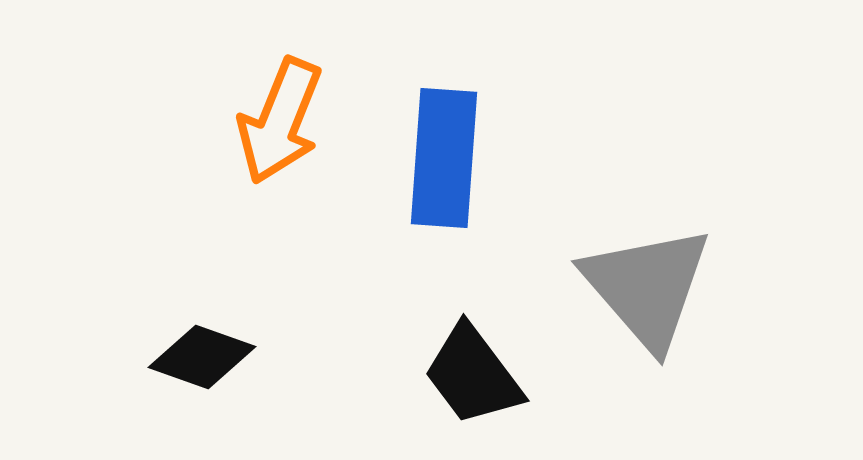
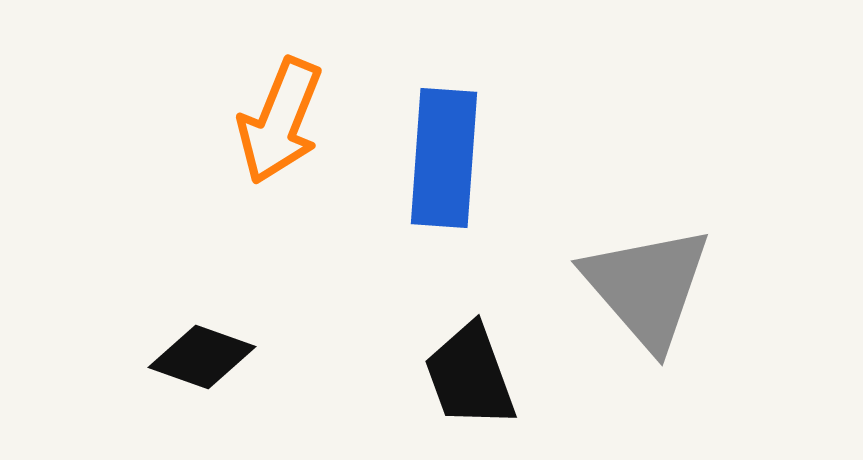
black trapezoid: moved 3 px left, 1 px down; rotated 17 degrees clockwise
